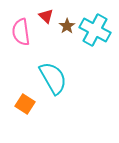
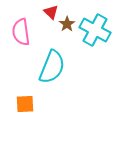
red triangle: moved 5 px right, 4 px up
brown star: moved 2 px up
cyan semicircle: moved 1 px left, 11 px up; rotated 52 degrees clockwise
orange square: rotated 36 degrees counterclockwise
